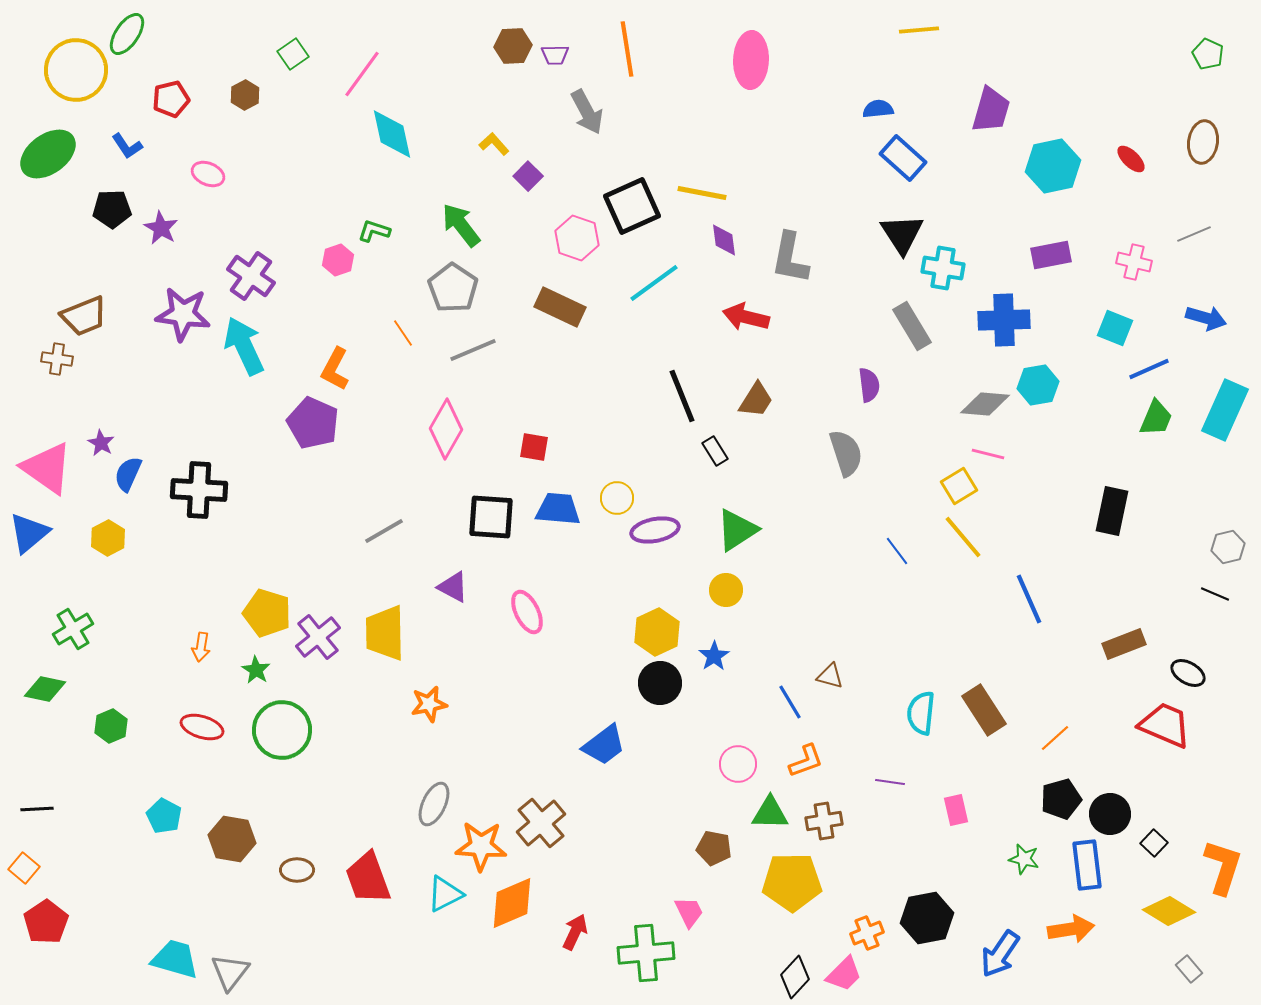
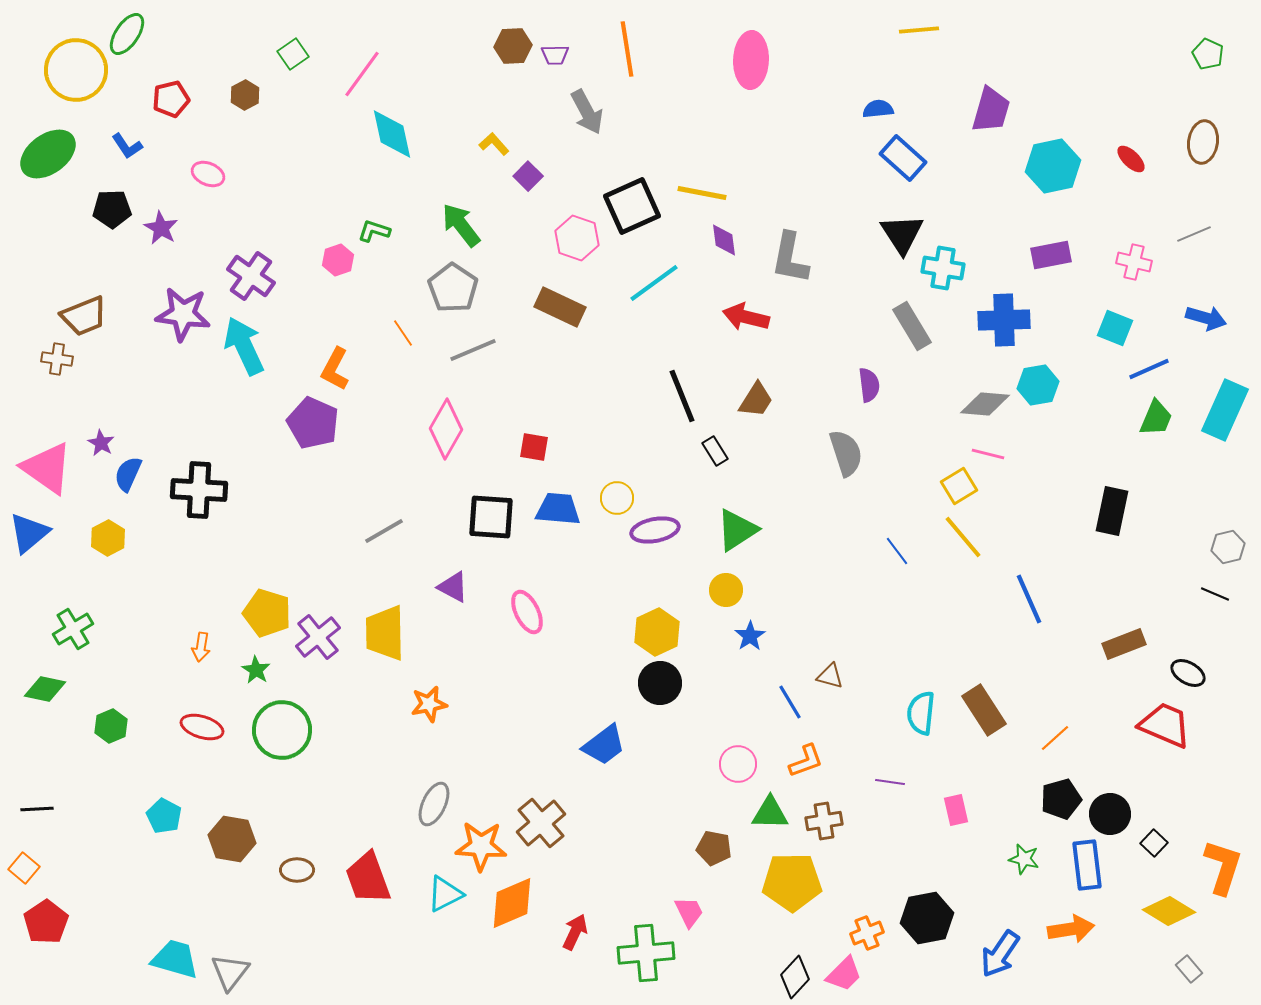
blue star at (714, 656): moved 36 px right, 20 px up
